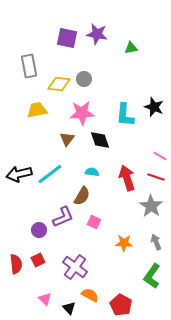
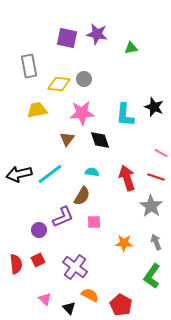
pink line: moved 1 px right, 3 px up
pink square: rotated 24 degrees counterclockwise
